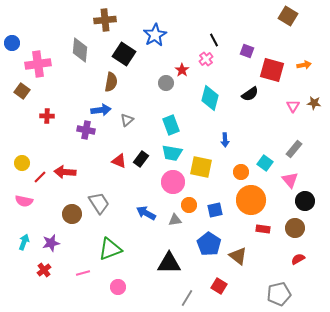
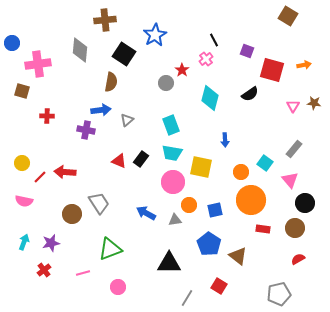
brown square at (22, 91): rotated 21 degrees counterclockwise
black circle at (305, 201): moved 2 px down
